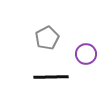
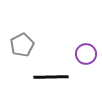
gray pentagon: moved 25 px left, 7 px down
